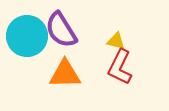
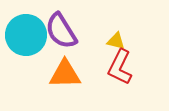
purple semicircle: moved 1 px down
cyan circle: moved 1 px left, 1 px up
